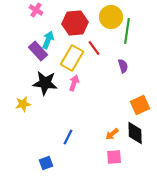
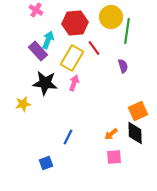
orange square: moved 2 px left, 6 px down
orange arrow: moved 1 px left
